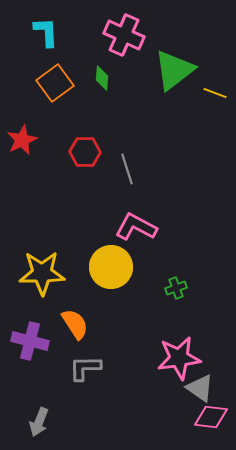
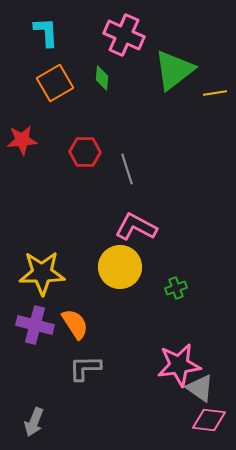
orange square: rotated 6 degrees clockwise
yellow line: rotated 30 degrees counterclockwise
red star: rotated 20 degrees clockwise
yellow circle: moved 9 px right
purple cross: moved 5 px right, 16 px up
pink star: moved 7 px down
pink diamond: moved 2 px left, 3 px down
gray arrow: moved 5 px left
